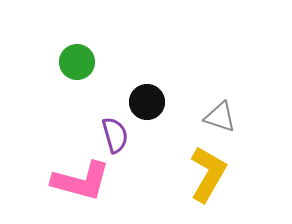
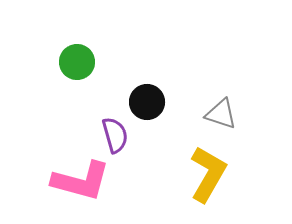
gray triangle: moved 1 px right, 3 px up
